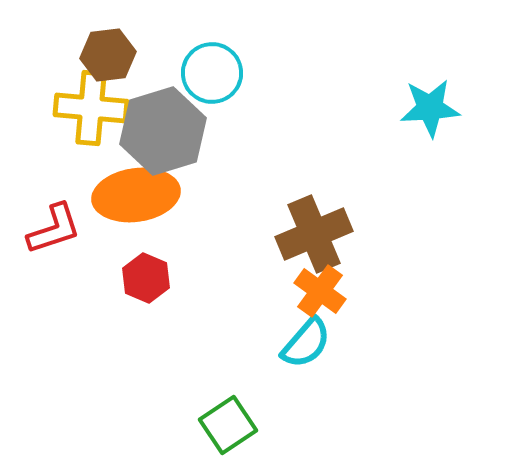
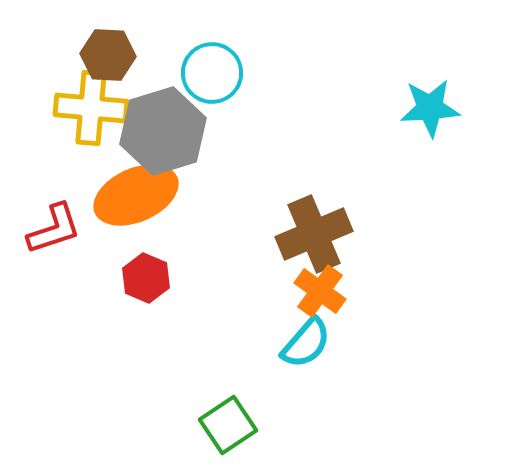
brown hexagon: rotated 10 degrees clockwise
orange ellipse: rotated 16 degrees counterclockwise
